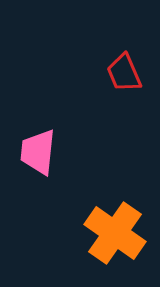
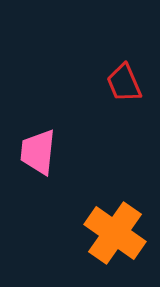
red trapezoid: moved 10 px down
